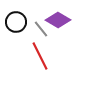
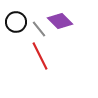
purple diamond: moved 2 px right, 1 px down; rotated 15 degrees clockwise
gray line: moved 2 px left
